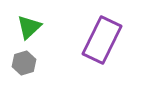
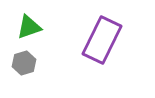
green triangle: rotated 24 degrees clockwise
